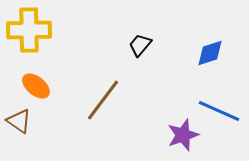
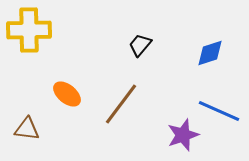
orange ellipse: moved 31 px right, 8 px down
brown line: moved 18 px right, 4 px down
brown triangle: moved 8 px right, 8 px down; rotated 28 degrees counterclockwise
